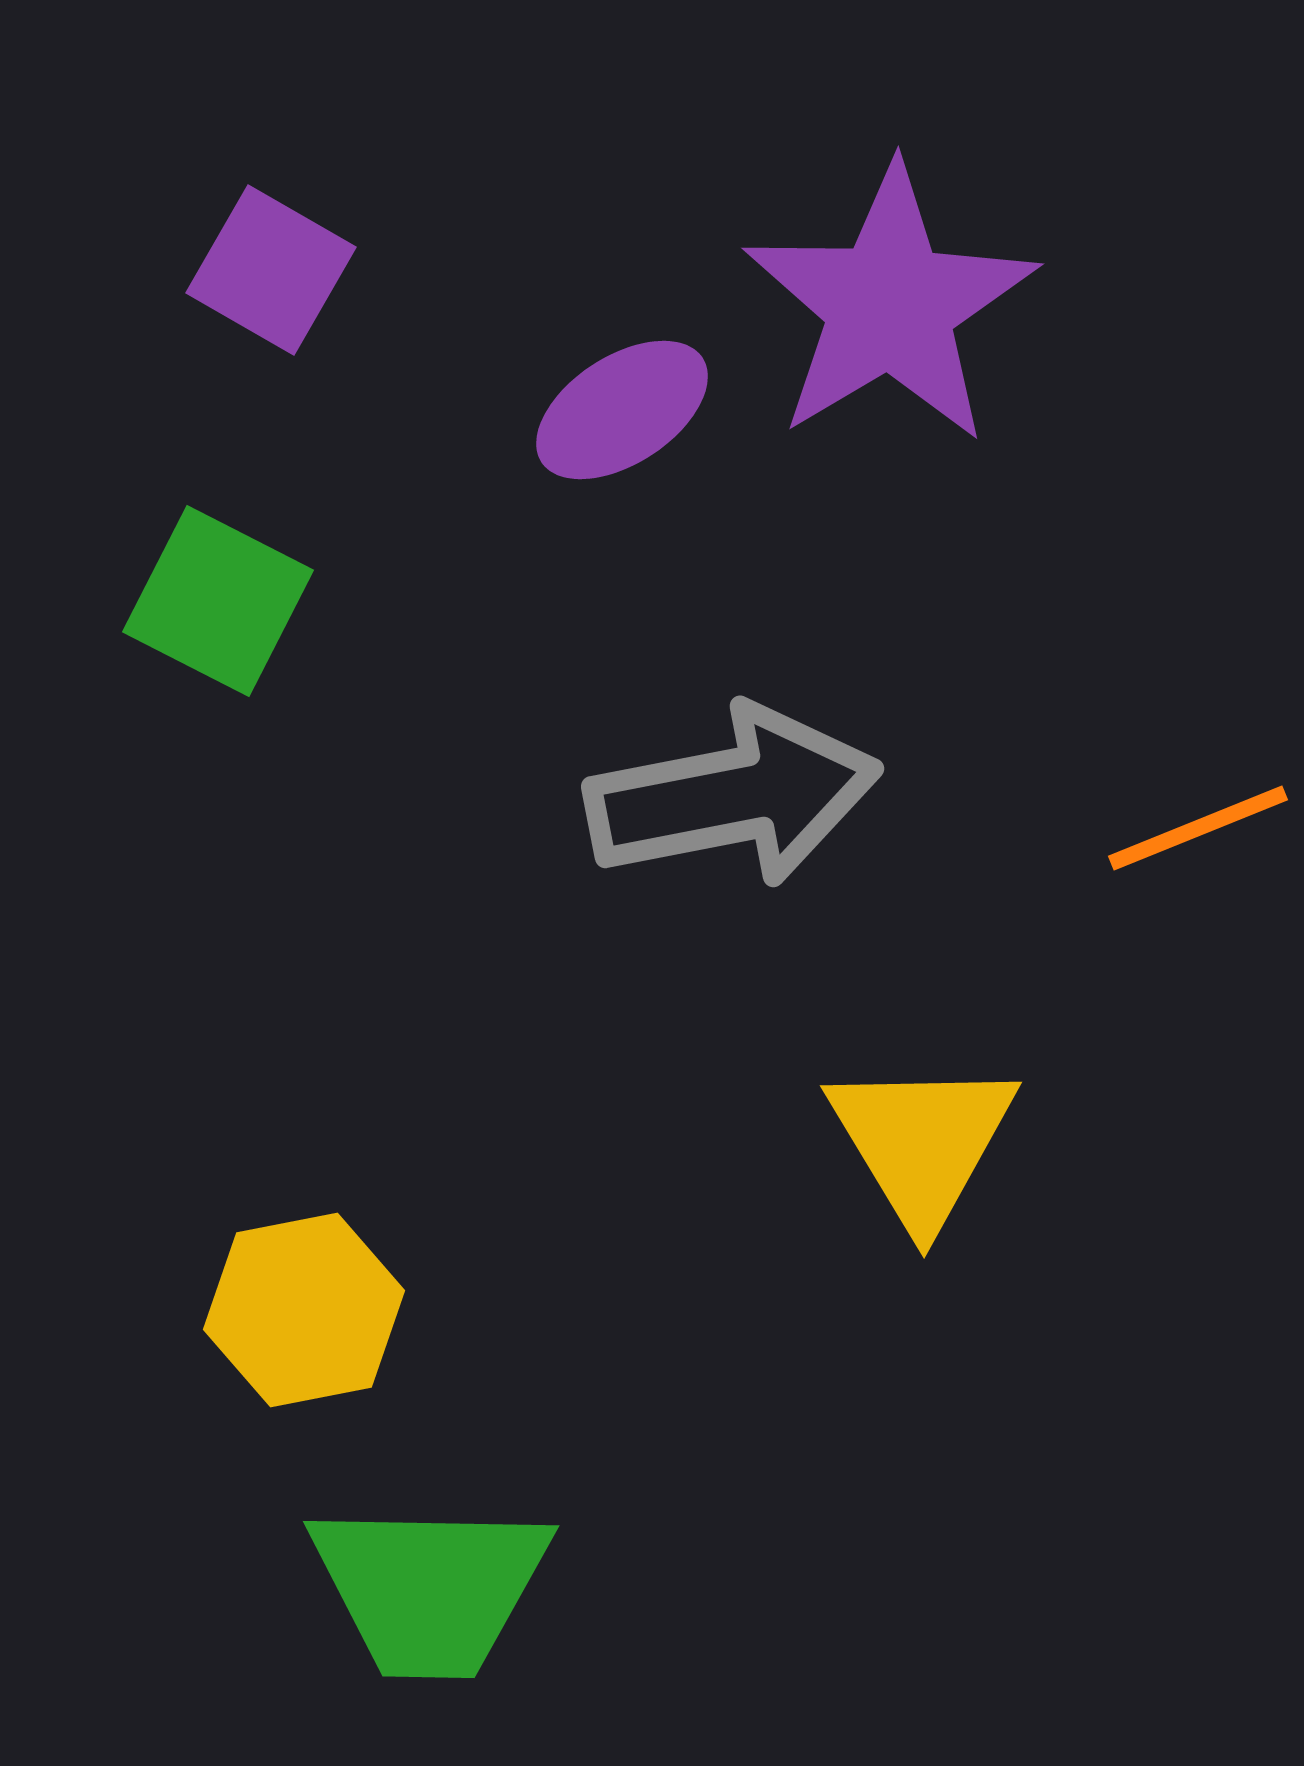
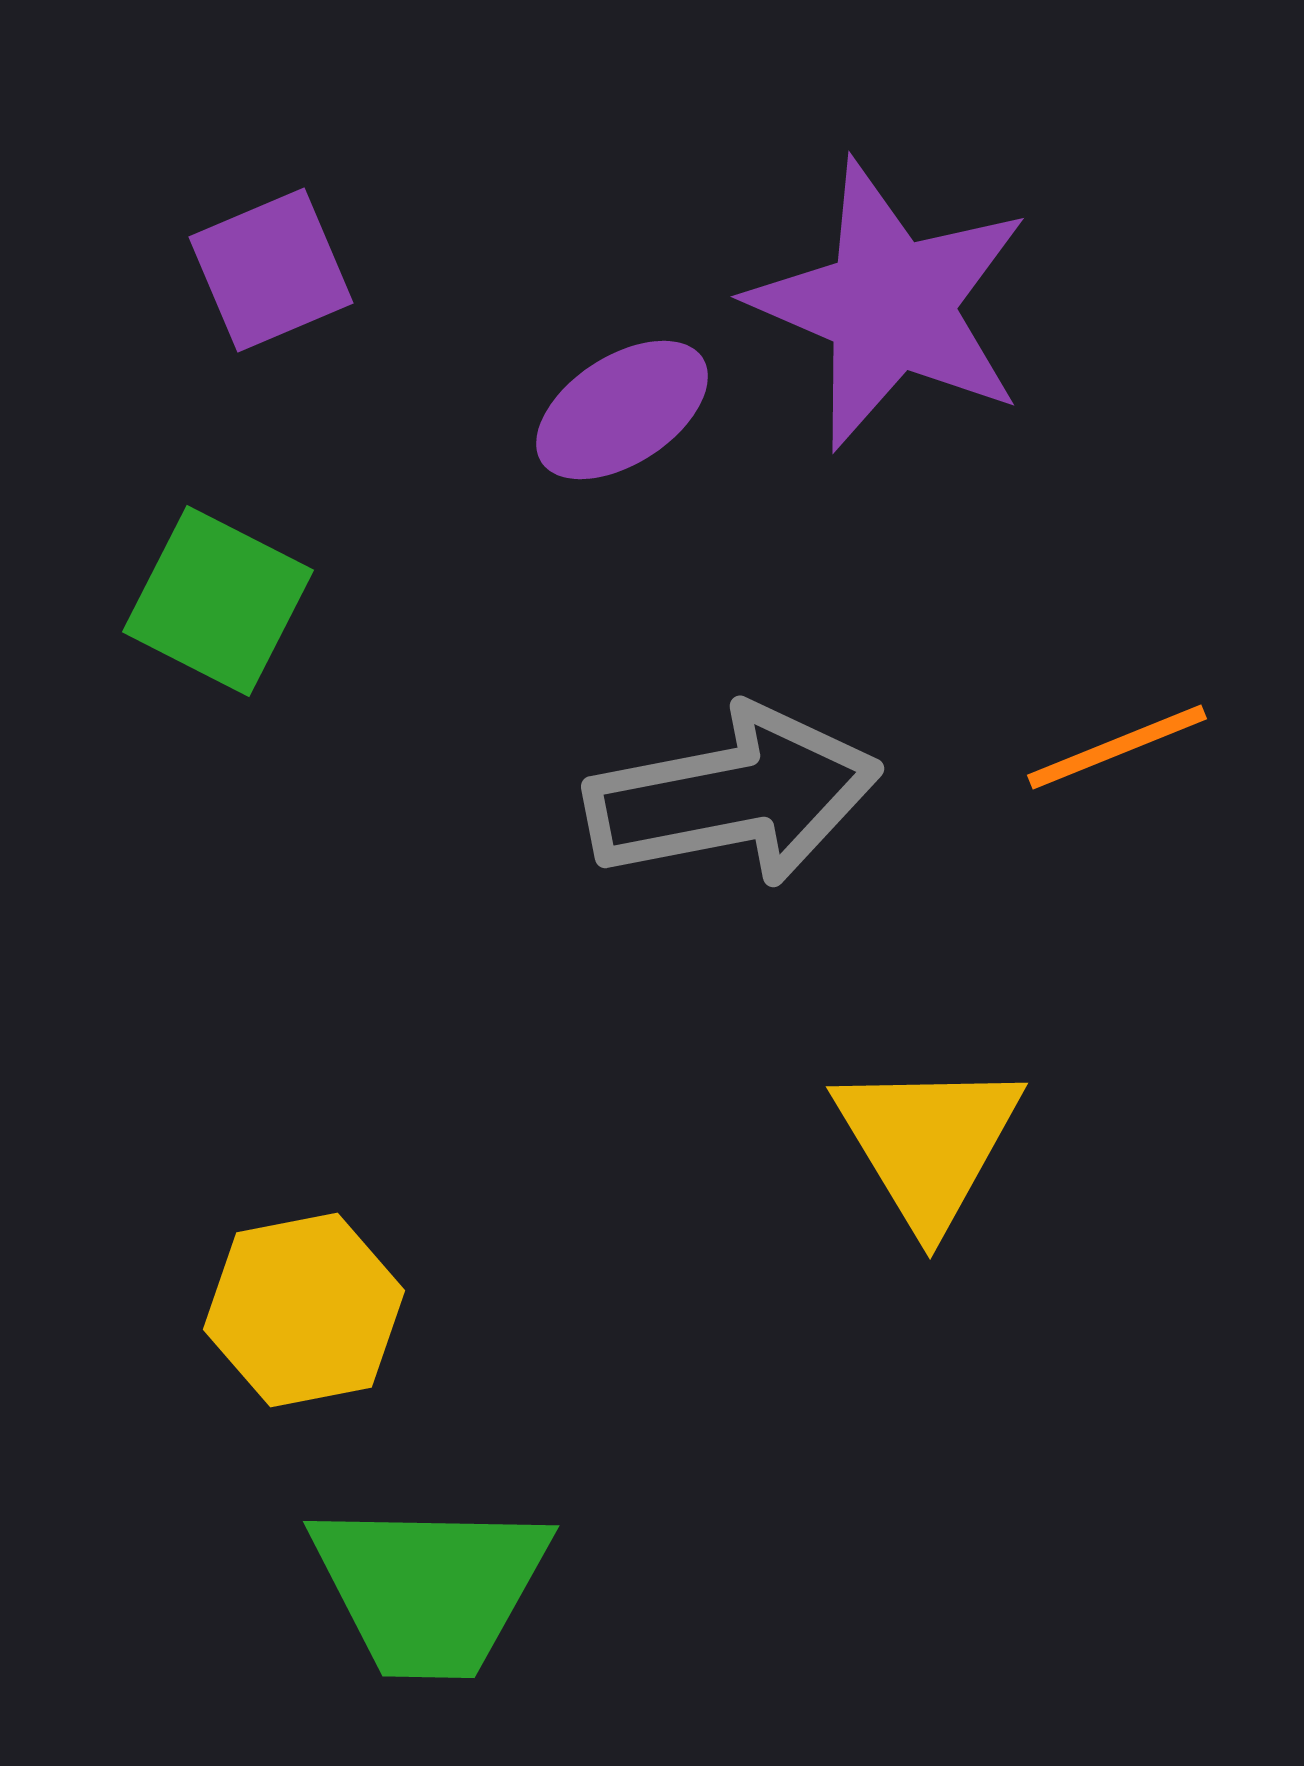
purple square: rotated 37 degrees clockwise
purple star: rotated 18 degrees counterclockwise
orange line: moved 81 px left, 81 px up
yellow triangle: moved 6 px right, 1 px down
